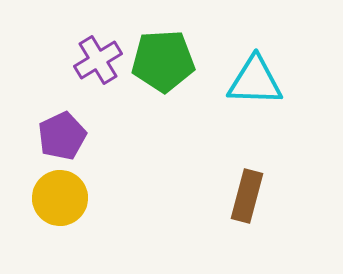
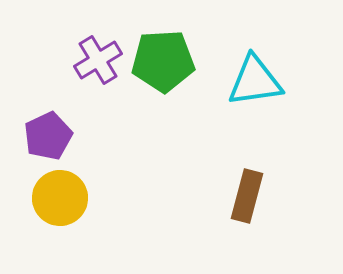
cyan triangle: rotated 10 degrees counterclockwise
purple pentagon: moved 14 px left
